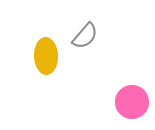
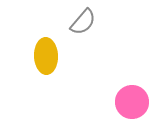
gray semicircle: moved 2 px left, 14 px up
